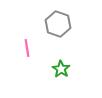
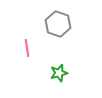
green star: moved 2 px left, 4 px down; rotated 24 degrees clockwise
